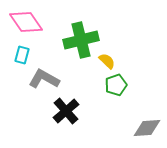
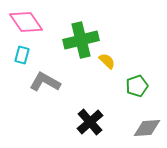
gray L-shape: moved 1 px right, 3 px down
green pentagon: moved 21 px right, 1 px down
black cross: moved 24 px right, 11 px down
